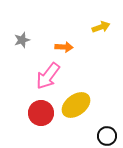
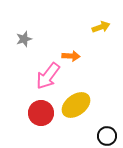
gray star: moved 2 px right, 1 px up
orange arrow: moved 7 px right, 9 px down
